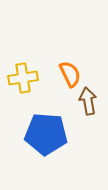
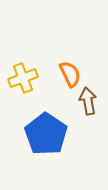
yellow cross: rotated 12 degrees counterclockwise
blue pentagon: rotated 30 degrees clockwise
